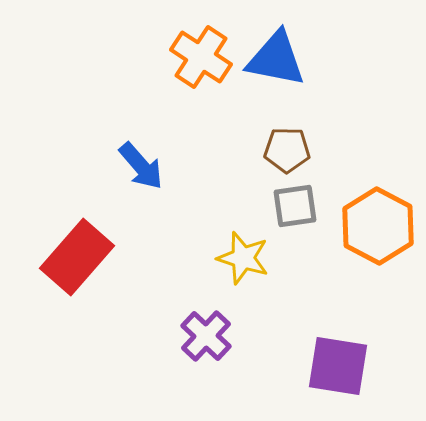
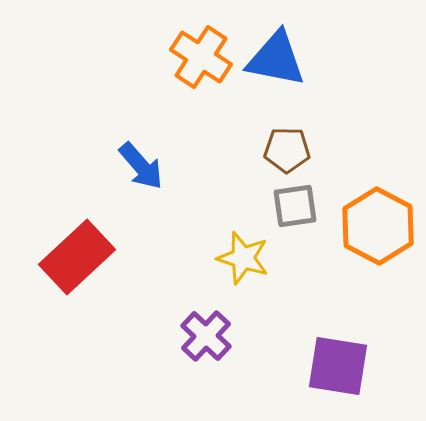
red rectangle: rotated 6 degrees clockwise
